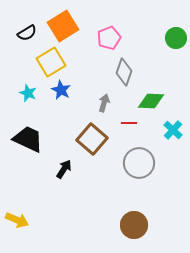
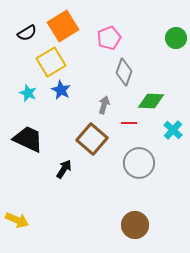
gray arrow: moved 2 px down
brown circle: moved 1 px right
